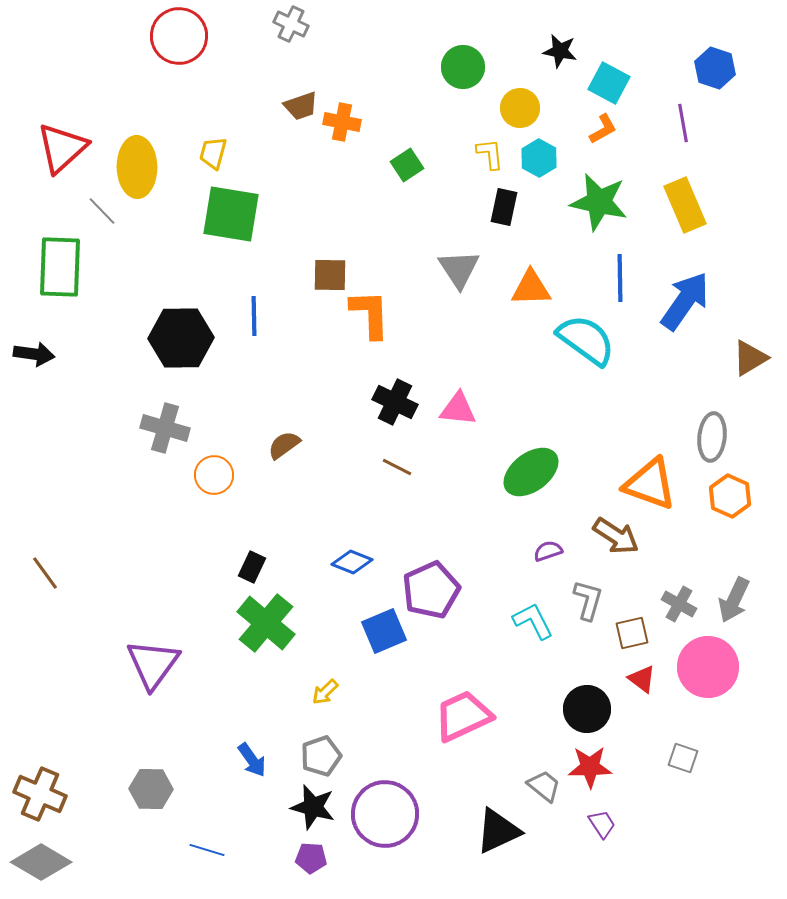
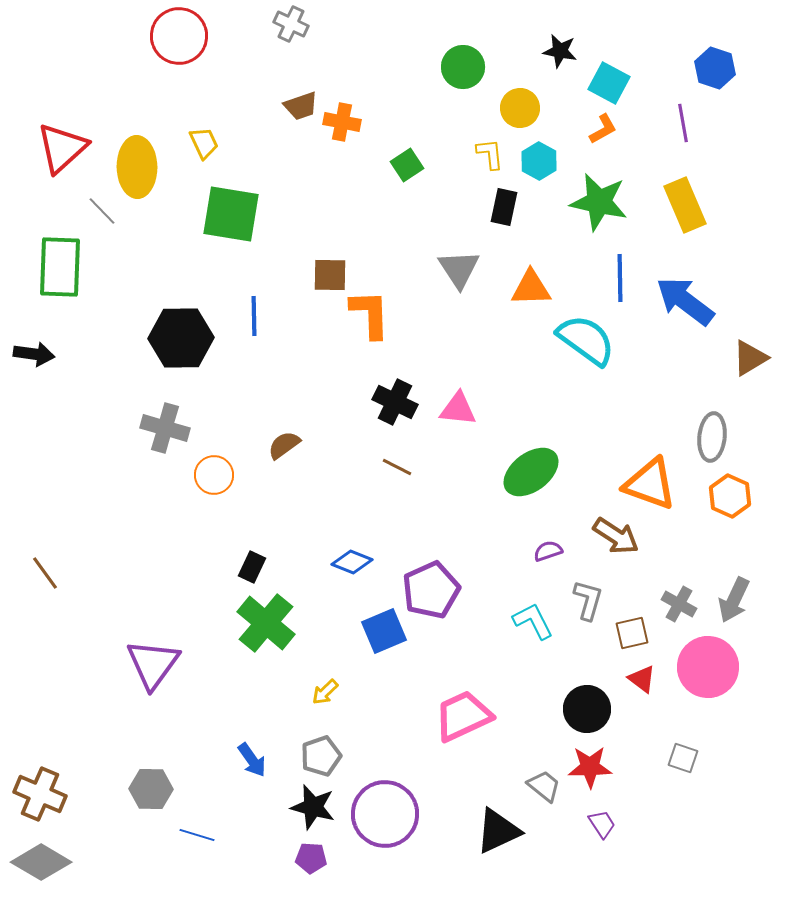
yellow trapezoid at (213, 153): moved 9 px left, 10 px up; rotated 140 degrees clockwise
cyan hexagon at (539, 158): moved 3 px down
blue arrow at (685, 301): rotated 88 degrees counterclockwise
blue line at (207, 850): moved 10 px left, 15 px up
